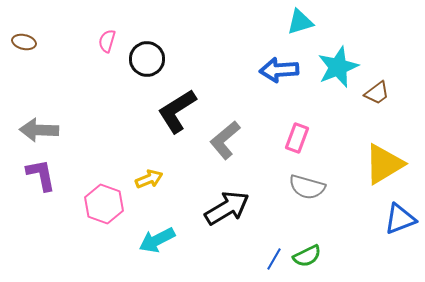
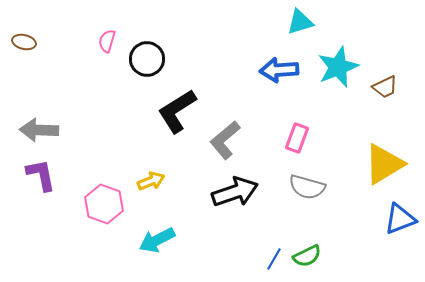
brown trapezoid: moved 8 px right, 6 px up; rotated 12 degrees clockwise
yellow arrow: moved 2 px right, 2 px down
black arrow: moved 8 px right, 16 px up; rotated 12 degrees clockwise
